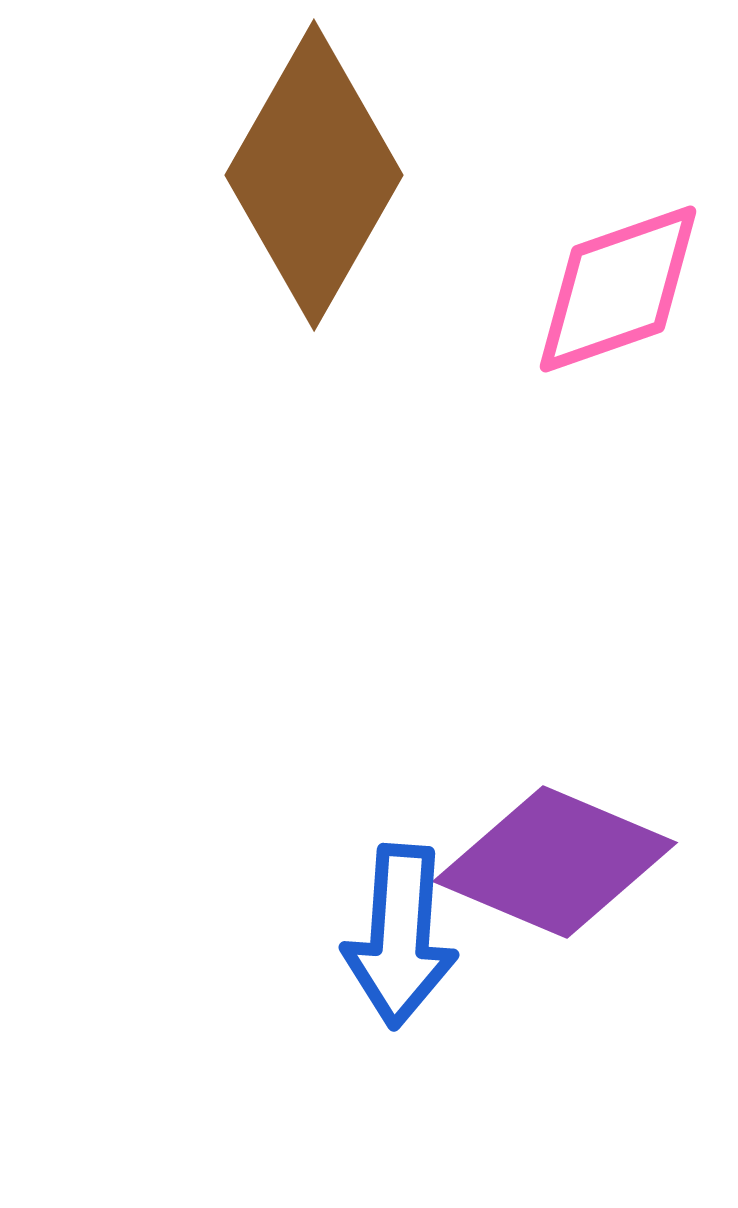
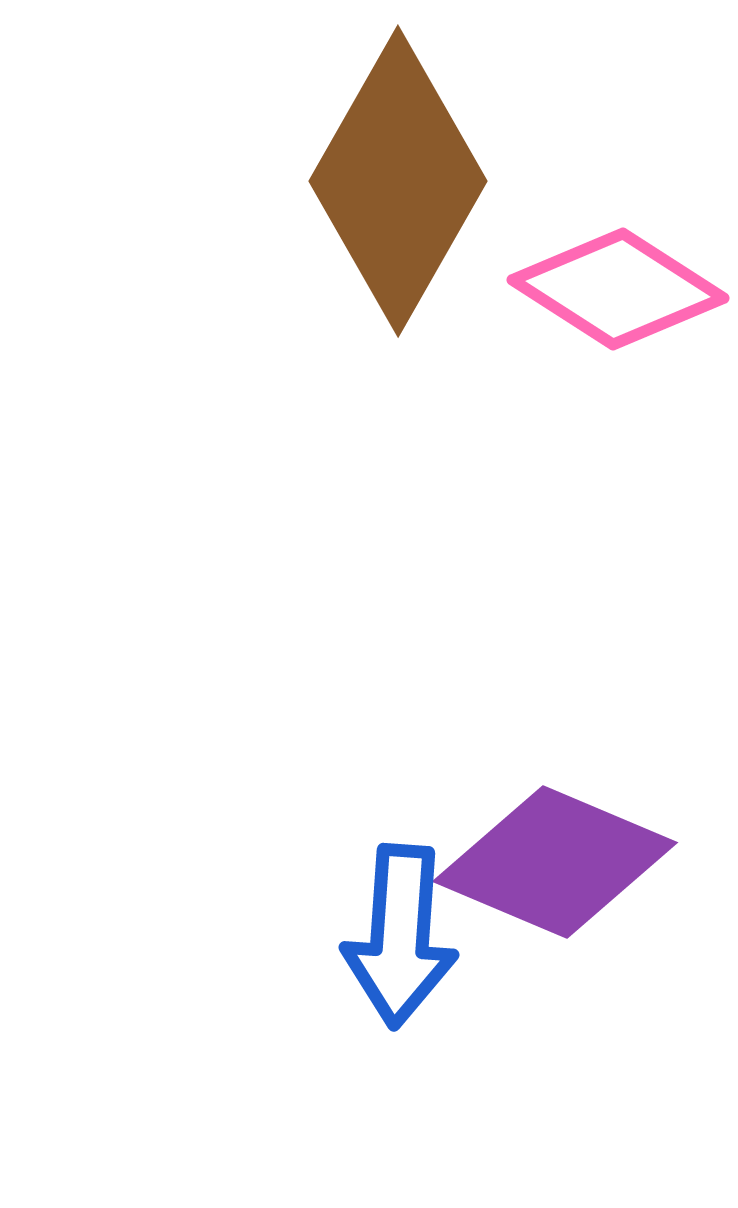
brown diamond: moved 84 px right, 6 px down
pink diamond: rotated 52 degrees clockwise
